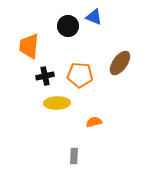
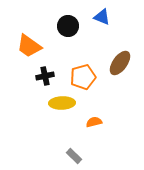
blue triangle: moved 8 px right
orange trapezoid: rotated 60 degrees counterclockwise
orange pentagon: moved 3 px right, 2 px down; rotated 20 degrees counterclockwise
yellow ellipse: moved 5 px right
gray rectangle: rotated 49 degrees counterclockwise
